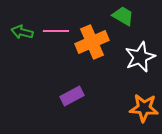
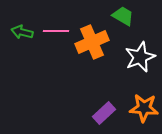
purple rectangle: moved 32 px right, 17 px down; rotated 15 degrees counterclockwise
